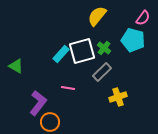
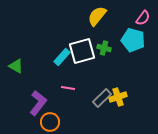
green cross: rotated 24 degrees counterclockwise
cyan rectangle: moved 1 px right, 3 px down
gray rectangle: moved 26 px down
